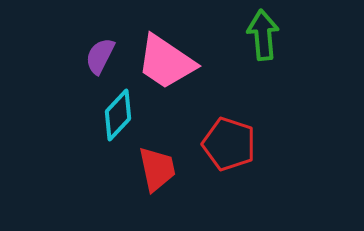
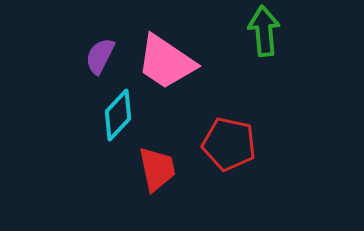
green arrow: moved 1 px right, 4 px up
red pentagon: rotated 6 degrees counterclockwise
